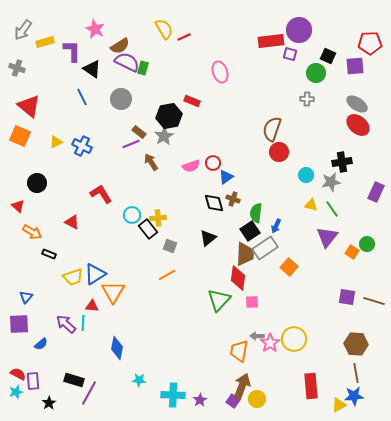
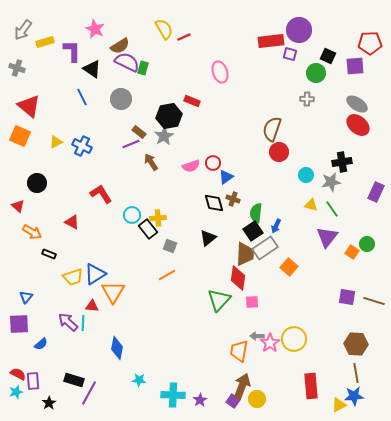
black square at (250, 231): moved 3 px right
purple arrow at (66, 324): moved 2 px right, 2 px up
